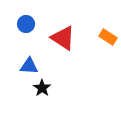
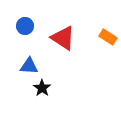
blue circle: moved 1 px left, 2 px down
